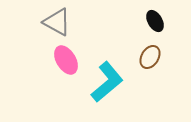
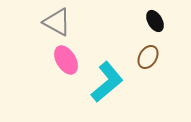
brown ellipse: moved 2 px left
